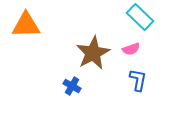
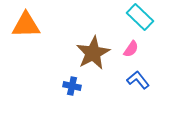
pink semicircle: rotated 36 degrees counterclockwise
blue L-shape: rotated 50 degrees counterclockwise
blue cross: rotated 18 degrees counterclockwise
